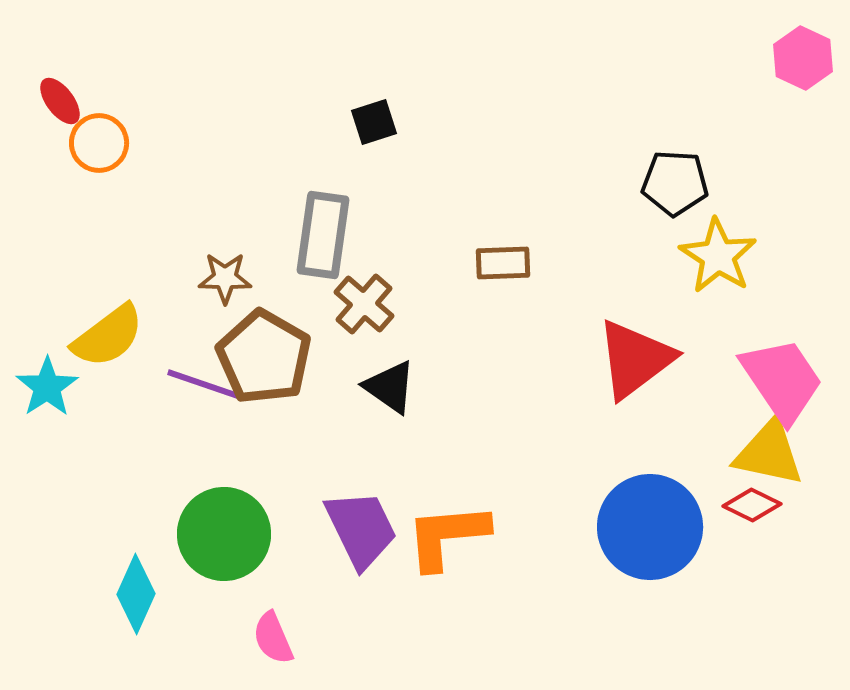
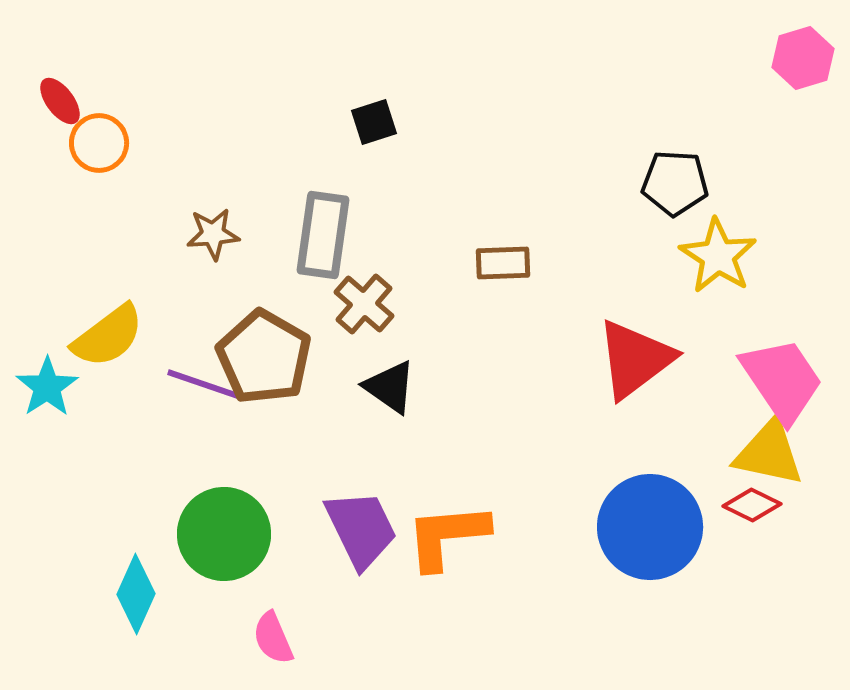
pink hexagon: rotated 18 degrees clockwise
brown star: moved 12 px left, 44 px up; rotated 6 degrees counterclockwise
